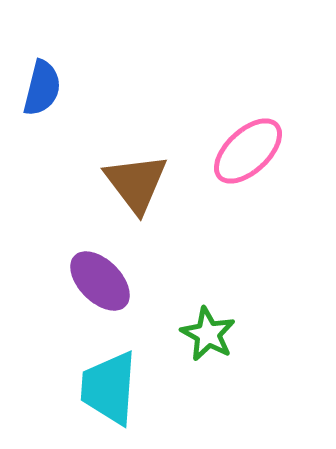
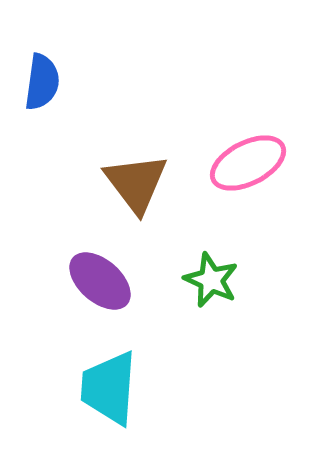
blue semicircle: moved 6 px up; rotated 6 degrees counterclockwise
pink ellipse: moved 12 px down; rotated 16 degrees clockwise
purple ellipse: rotated 4 degrees counterclockwise
green star: moved 3 px right, 54 px up; rotated 4 degrees counterclockwise
